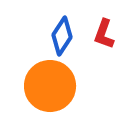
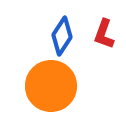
orange circle: moved 1 px right
